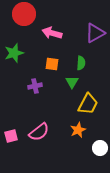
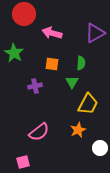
green star: rotated 24 degrees counterclockwise
pink square: moved 12 px right, 26 px down
